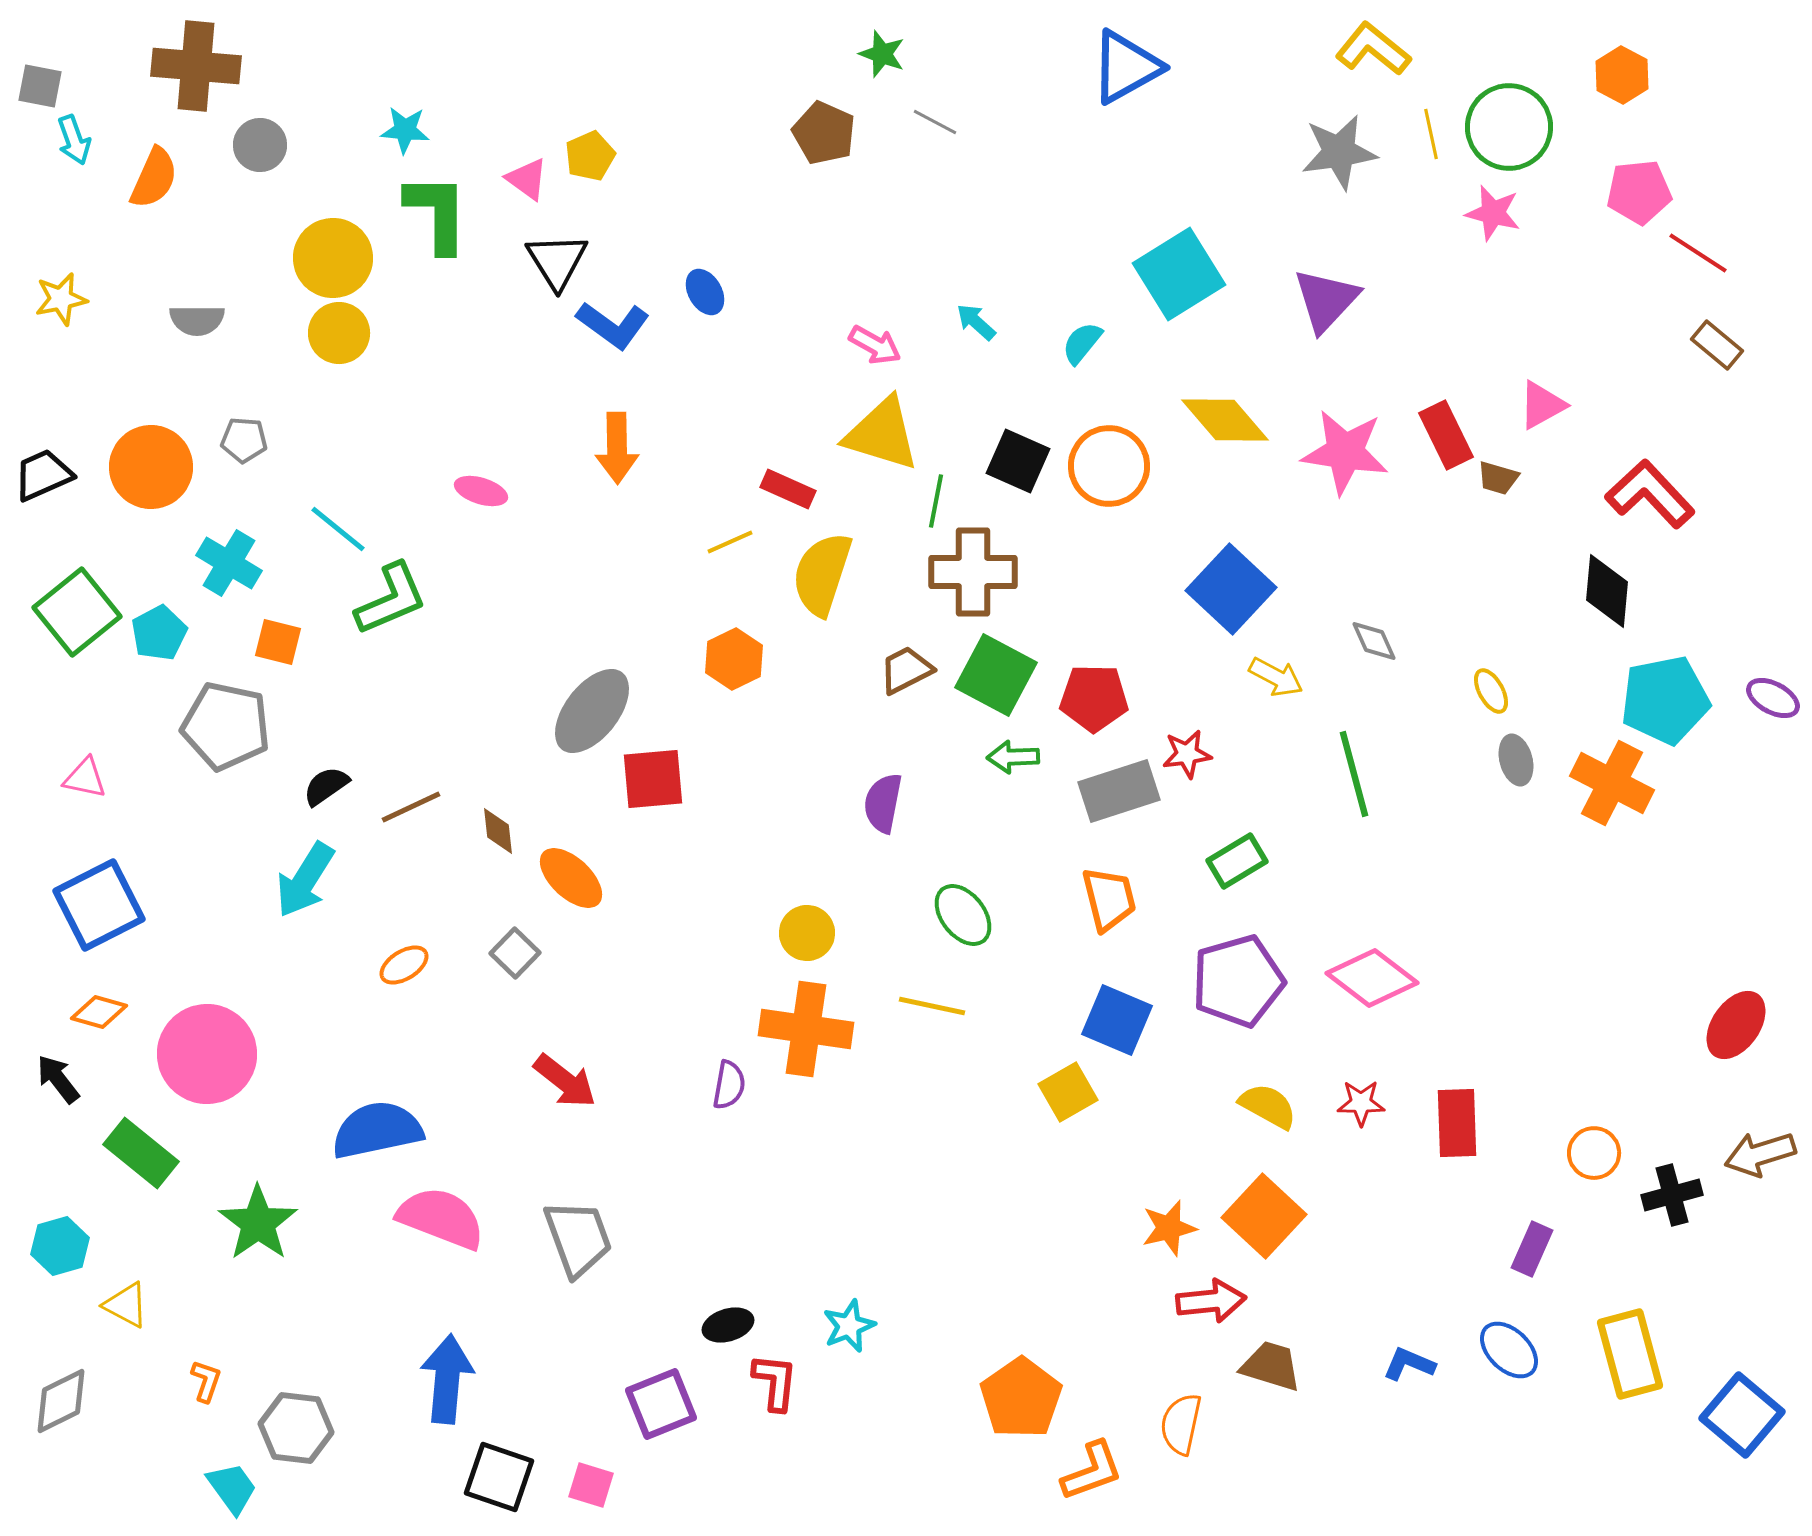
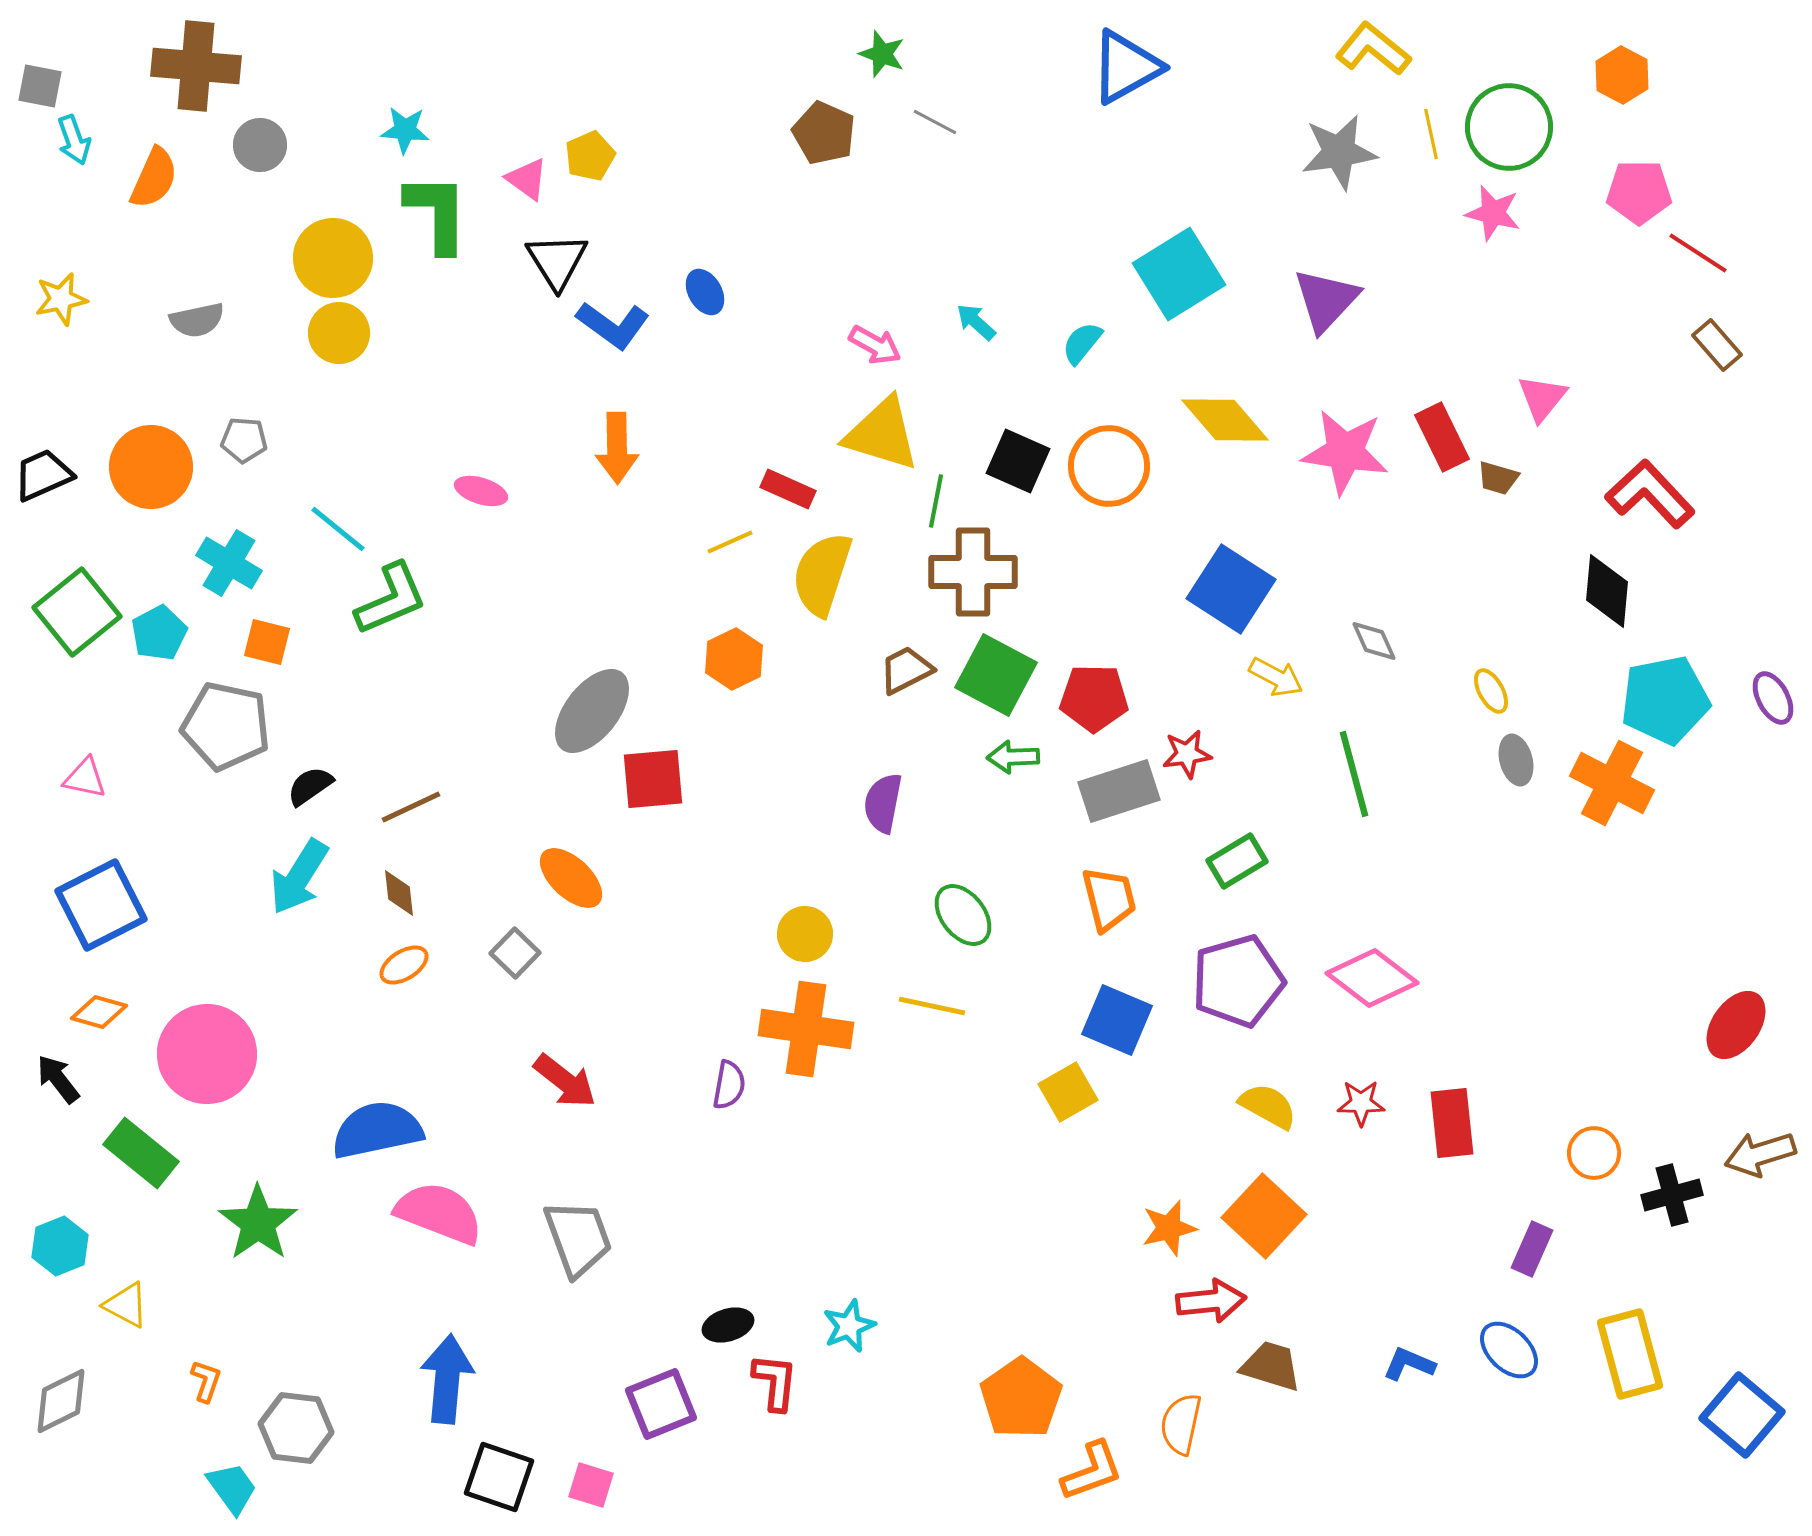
pink pentagon at (1639, 192): rotated 6 degrees clockwise
gray semicircle at (197, 320): rotated 12 degrees counterclockwise
brown rectangle at (1717, 345): rotated 9 degrees clockwise
pink triangle at (1542, 405): moved 7 px up; rotated 22 degrees counterclockwise
red rectangle at (1446, 435): moved 4 px left, 2 px down
blue square at (1231, 589): rotated 10 degrees counterclockwise
orange square at (278, 642): moved 11 px left
purple ellipse at (1773, 698): rotated 34 degrees clockwise
black semicircle at (326, 786): moved 16 px left
brown diamond at (498, 831): moved 99 px left, 62 px down
cyan arrow at (305, 880): moved 6 px left, 3 px up
blue square at (99, 905): moved 2 px right
yellow circle at (807, 933): moved 2 px left, 1 px down
red rectangle at (1457, 1123): moved 5 px left; rotated 4 degrees counterclockwise
pink semicircle at (441, 1218): moved 2 px left, 5 px up
cyan hexagon at (60, 1246): rotated 6 degrees counterclockwise
